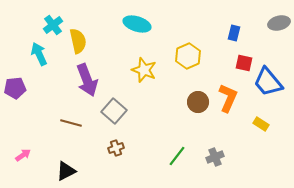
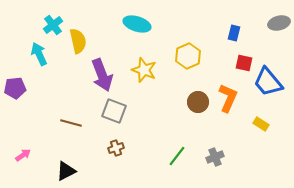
purple arrow: moved 15 px right, 5 px up
gray square: rotated 20 degrees counterclockwise
